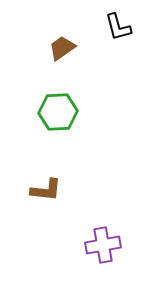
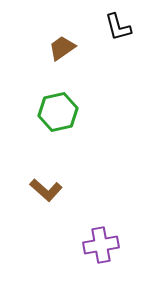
green hexagon: rotated 9 degrees counterclockwise
brown L-shape: rotated 36 degrees clockwise
purple cross: moved 2 px left
